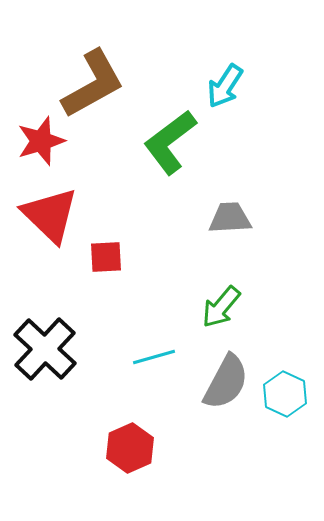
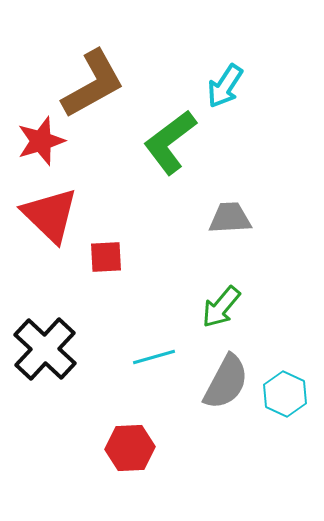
red hexagon: rotated 21 degrees clockwise
